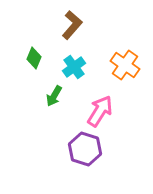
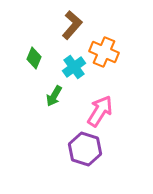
orange cross: moved 21 px left, 13 px up; rotated 12 degrees counterclockwise
